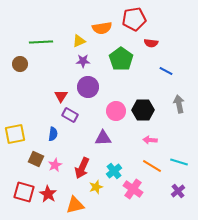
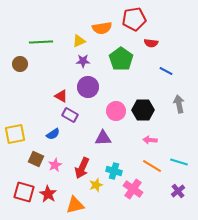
red triangle: rotated 32 degrees counterclockwise
blue semicircle: rotated 48 degrees clockwise
cyan cross: rotated 35 degrees counterclockwise
yellow star: moved 2 px up
